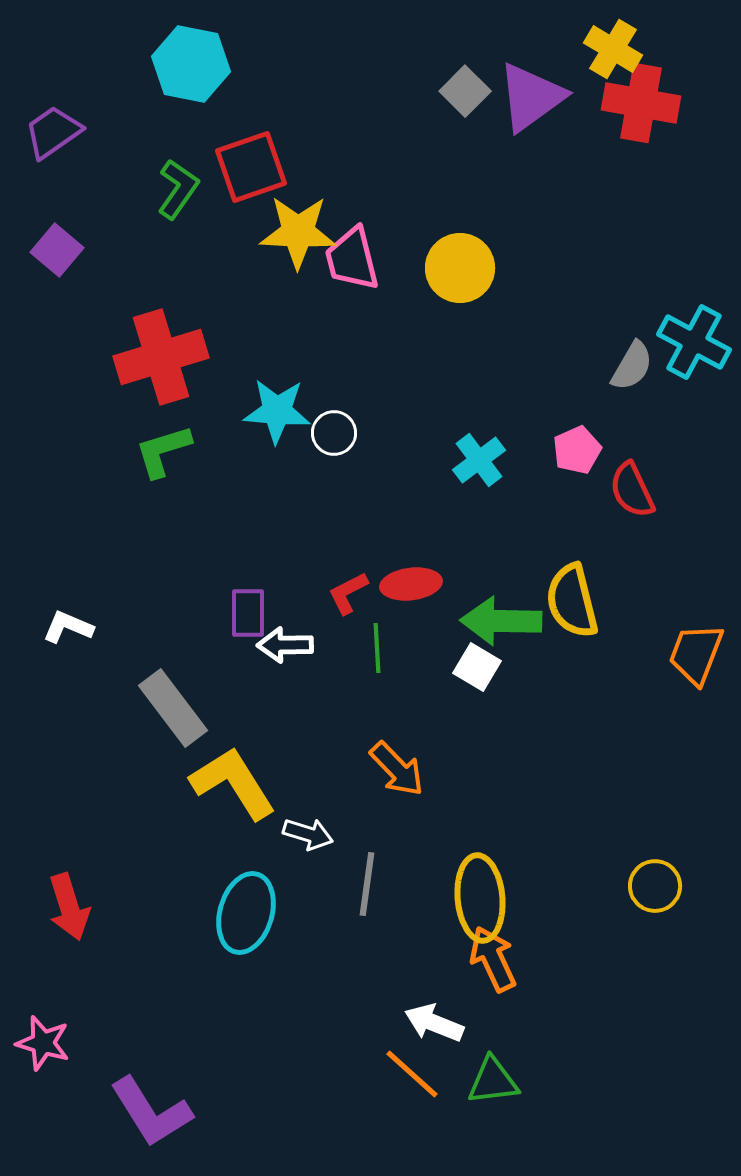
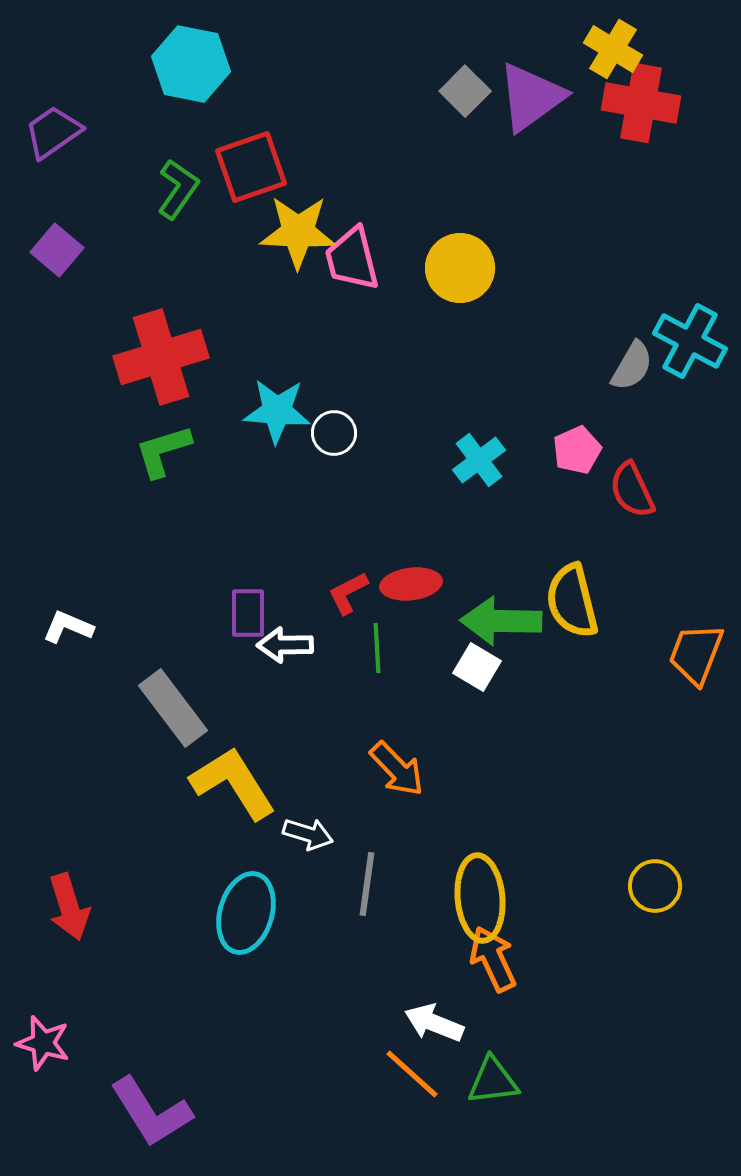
cyan cross at (694, 342): moved 4 px left, 1 px up
